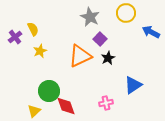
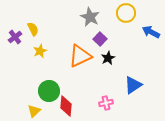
red diamond: rotated 25 degrees clockwise
